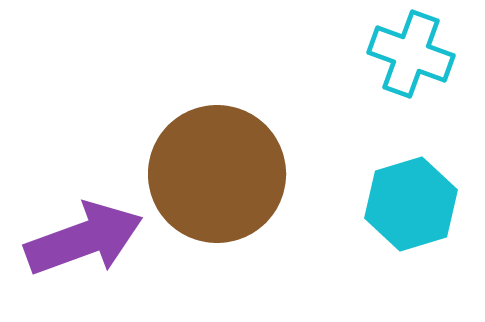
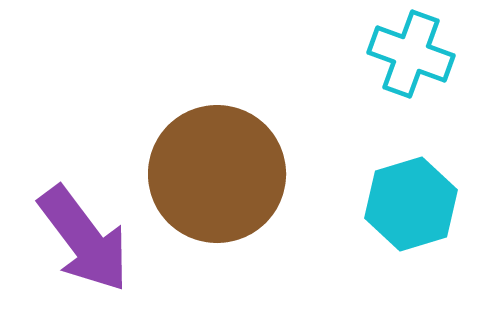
purple arrow: rotated 73 degrees clockwise
